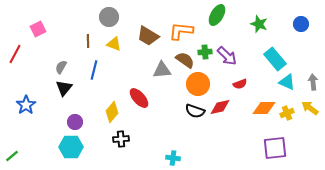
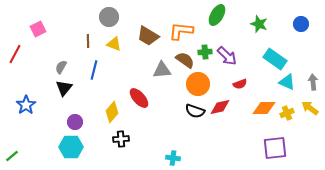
cyan rectangle: rotated 15 degrees counterclockwise
